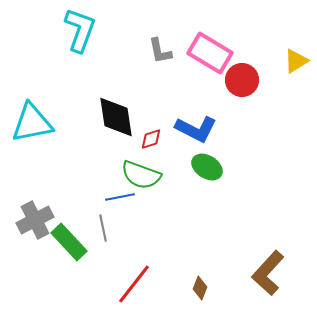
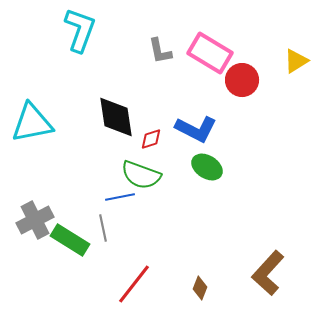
green rectangle: moved 1 px right, 2 px up; rotated 15 degrees counterclockwise
